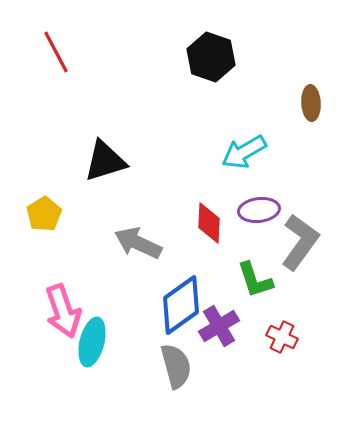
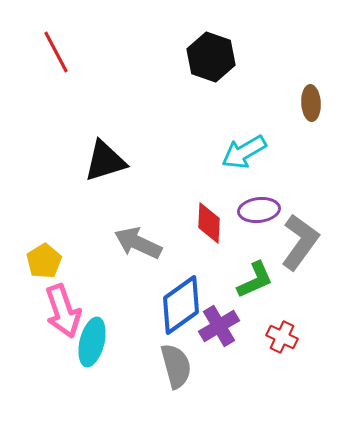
yellow pentagon: moved 47 px down
green L-shape: rotated 96 degrees counterclockwise
